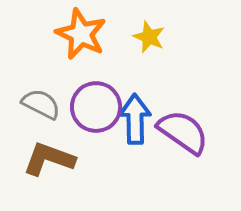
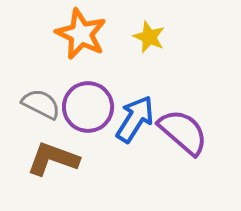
purple circle: moved 8 px left
blue arrow: rotated 33 degrees clockwise
purple semicircle: rotated 6 degrees clockwise
brown L-shape: moved 4 px right
